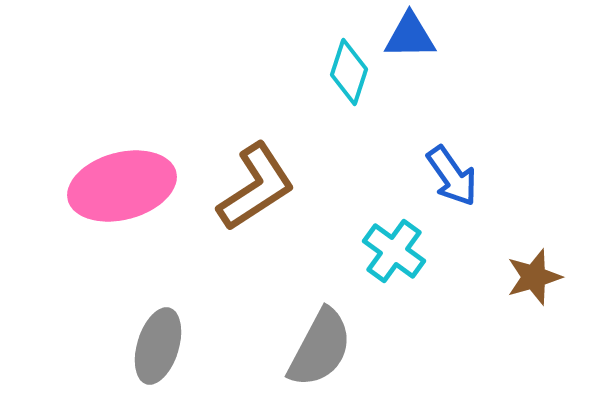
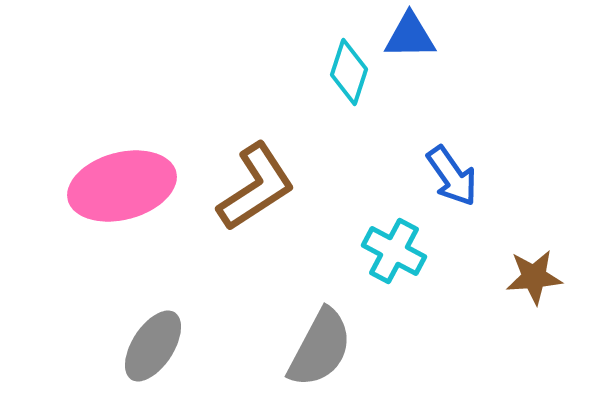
cyan cross: rotated 8 degrees counterclockwise
brown star: rotated 12 degrees clockwise
gray ellipse: moved 5 px left; rotated 16 degrees clockwise
